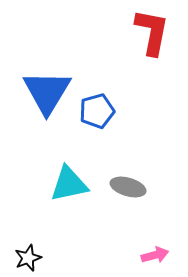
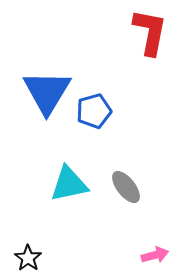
red L-shape: moved 2 px left
blue pentagon: moved 3 px left
gray ellipse: moved 2 px left; rotated 36 degrees clockwise
black star: rotated 16 degrees counterclockwise
